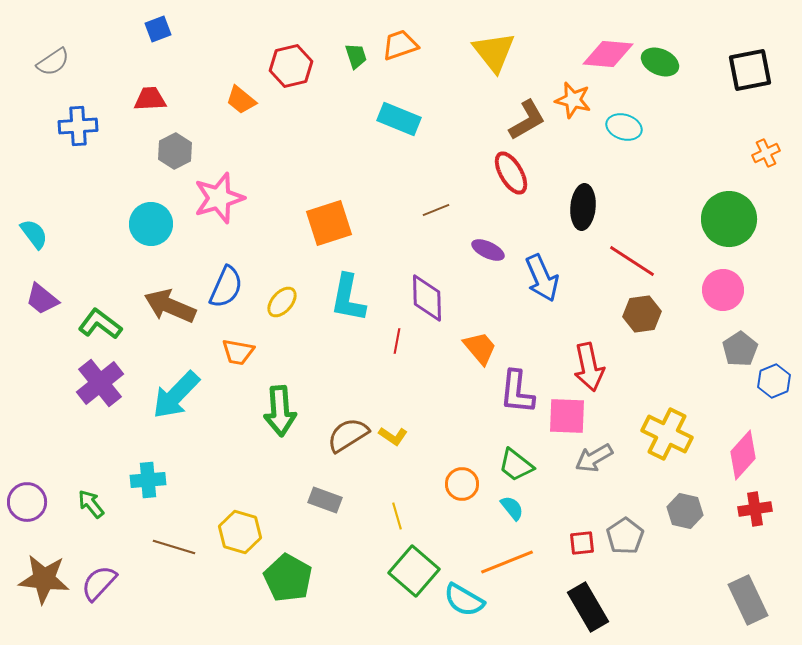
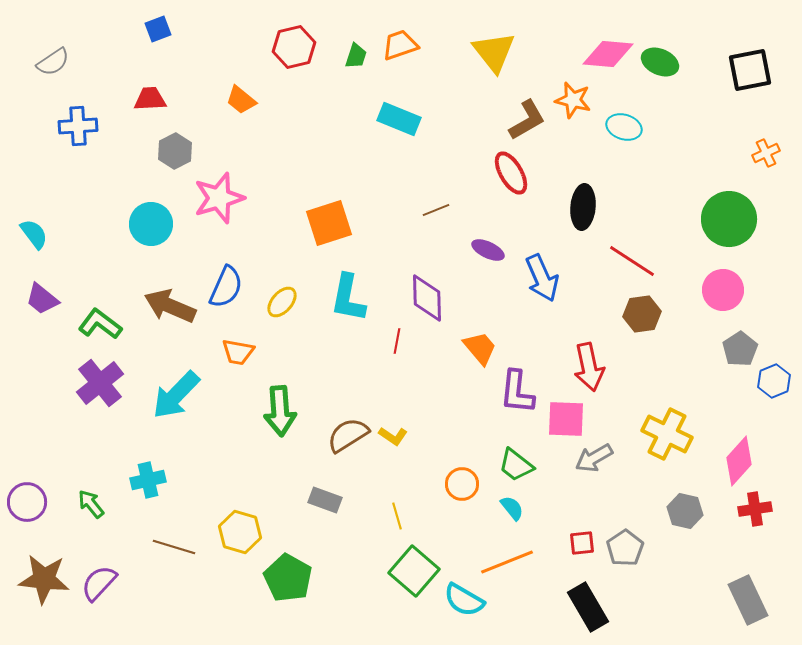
green trapezoid at (356, 56): rotated 36 degrees clockwise
red hexagon at (291, 66): moved 3 px right, 19 px up
pink square at (567, 416): moved 1 px left, 3 px down
pink diamond at (743, 455): moved 4 px left, 6 px down
cyan cross at (148, 480): rotated 8 degrees counterclockwise
gray pentagon at (625, 536): moved 12 px down
